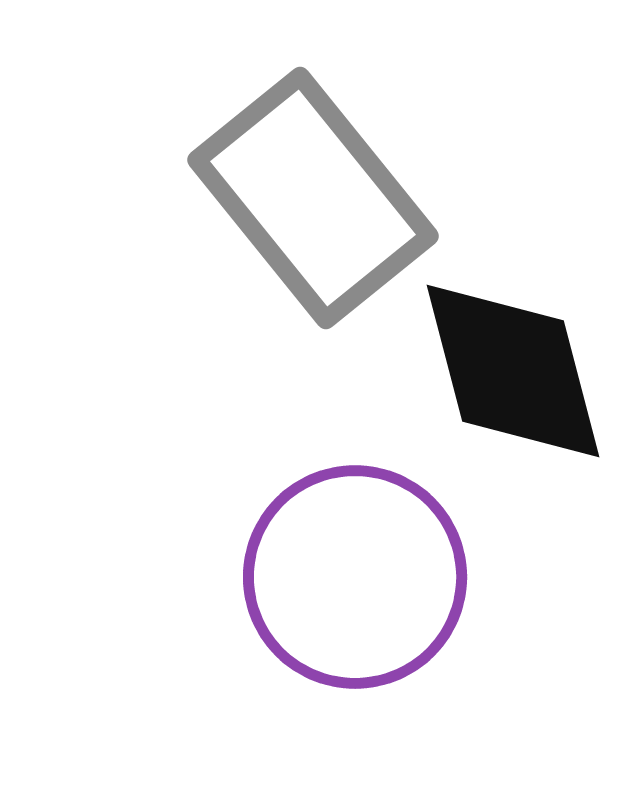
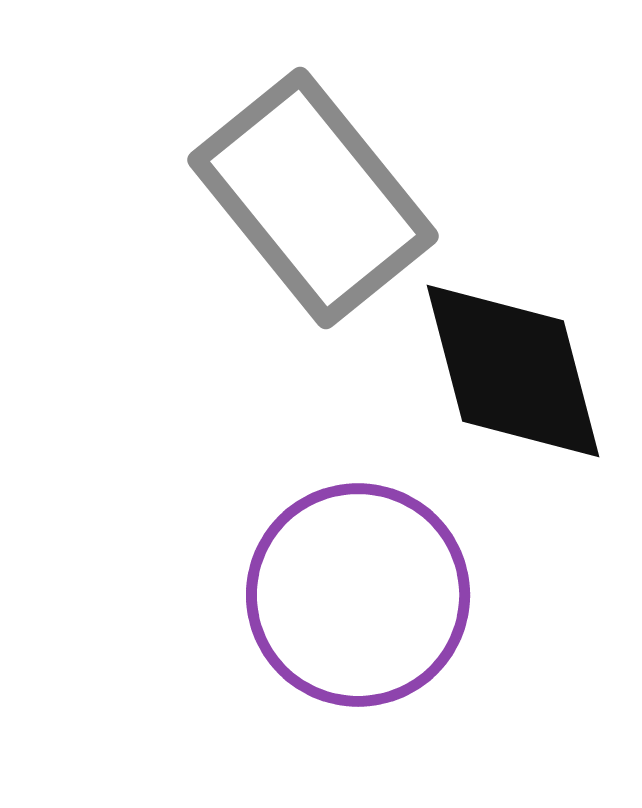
purple circle: moved 3 px right, 18 px down
